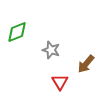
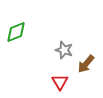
green diamond: moved 1 px left
gray star: moved 13 px right
